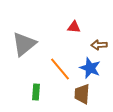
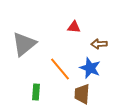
brown arrow: moved 1 px up
